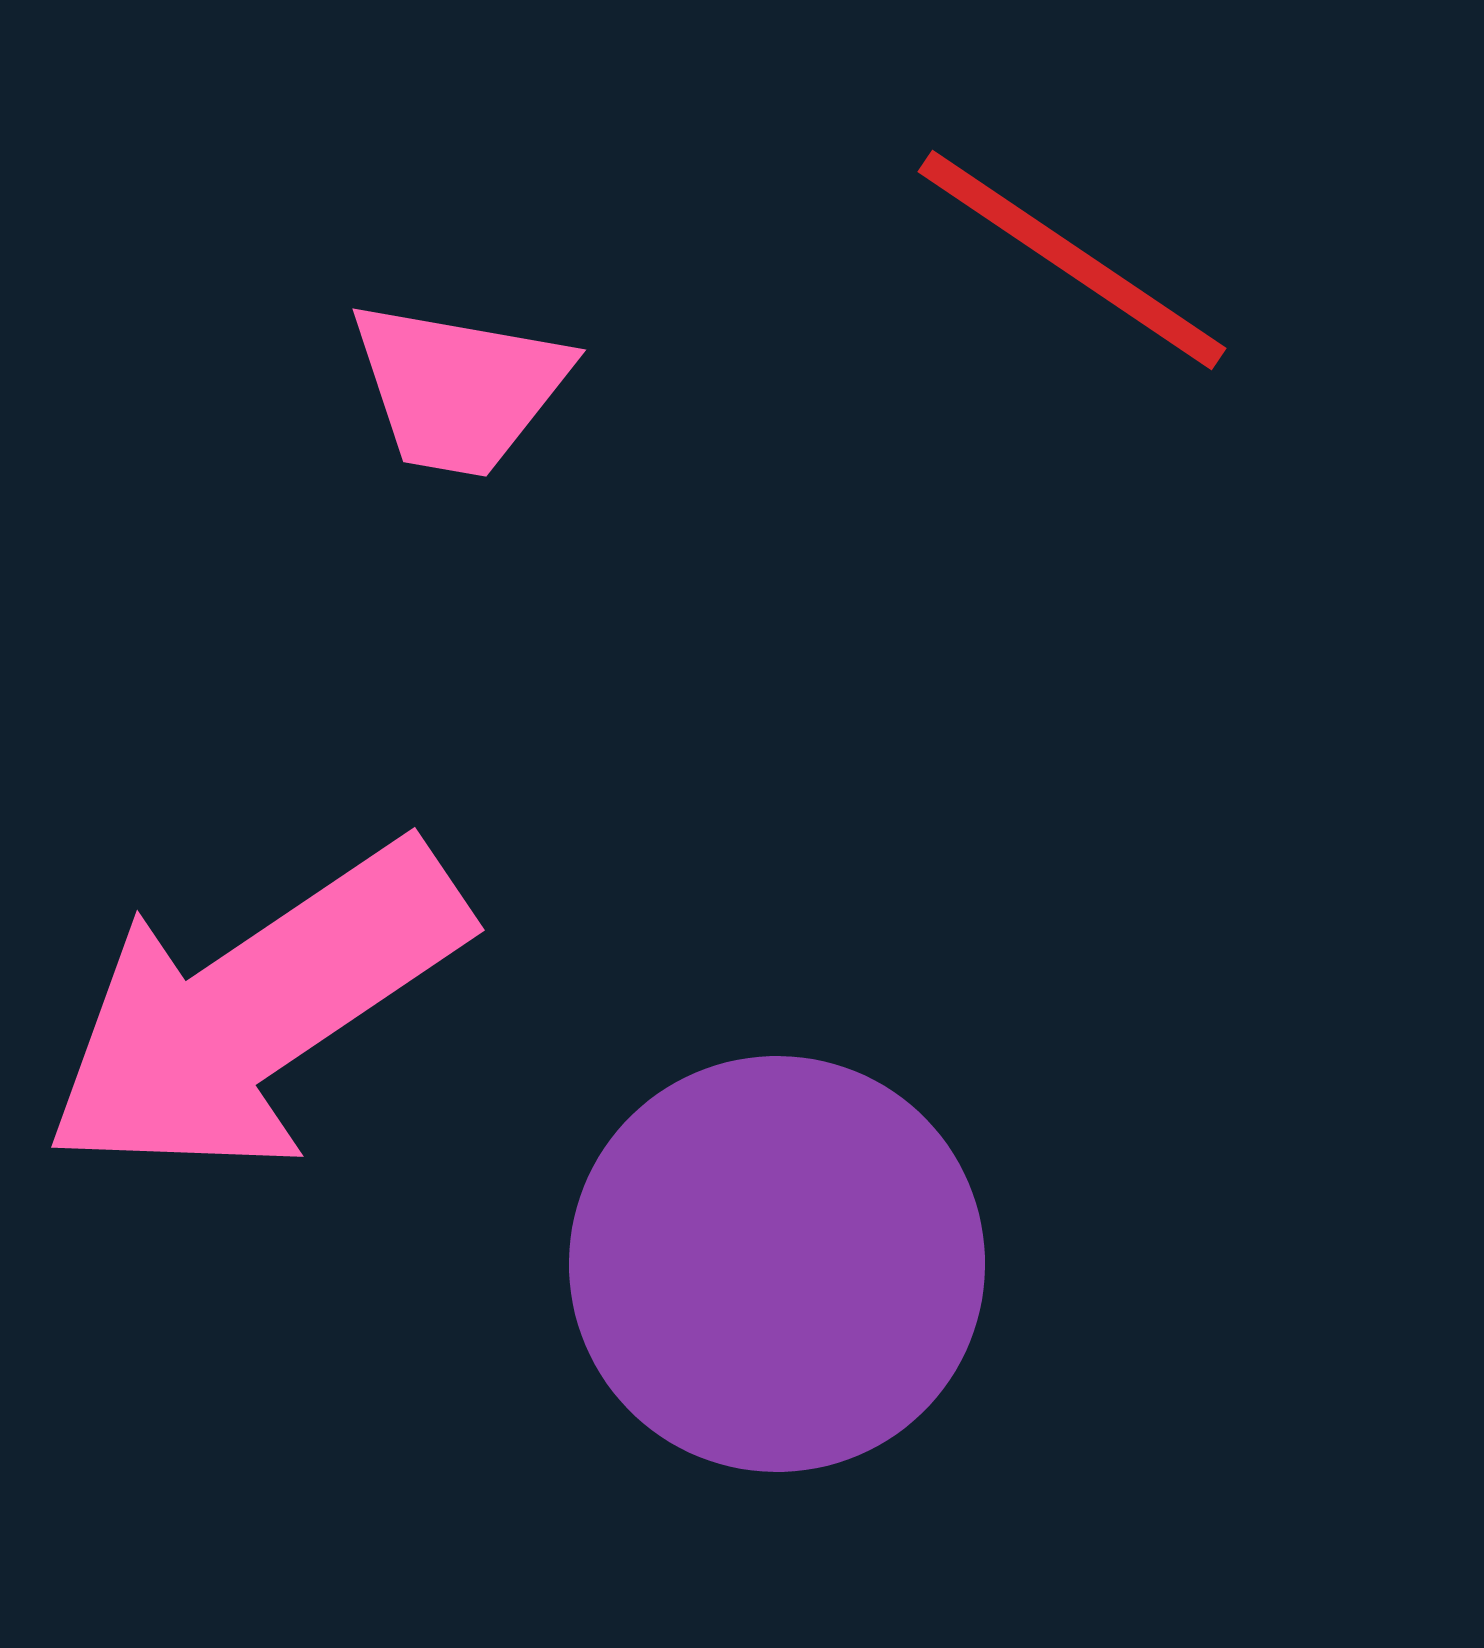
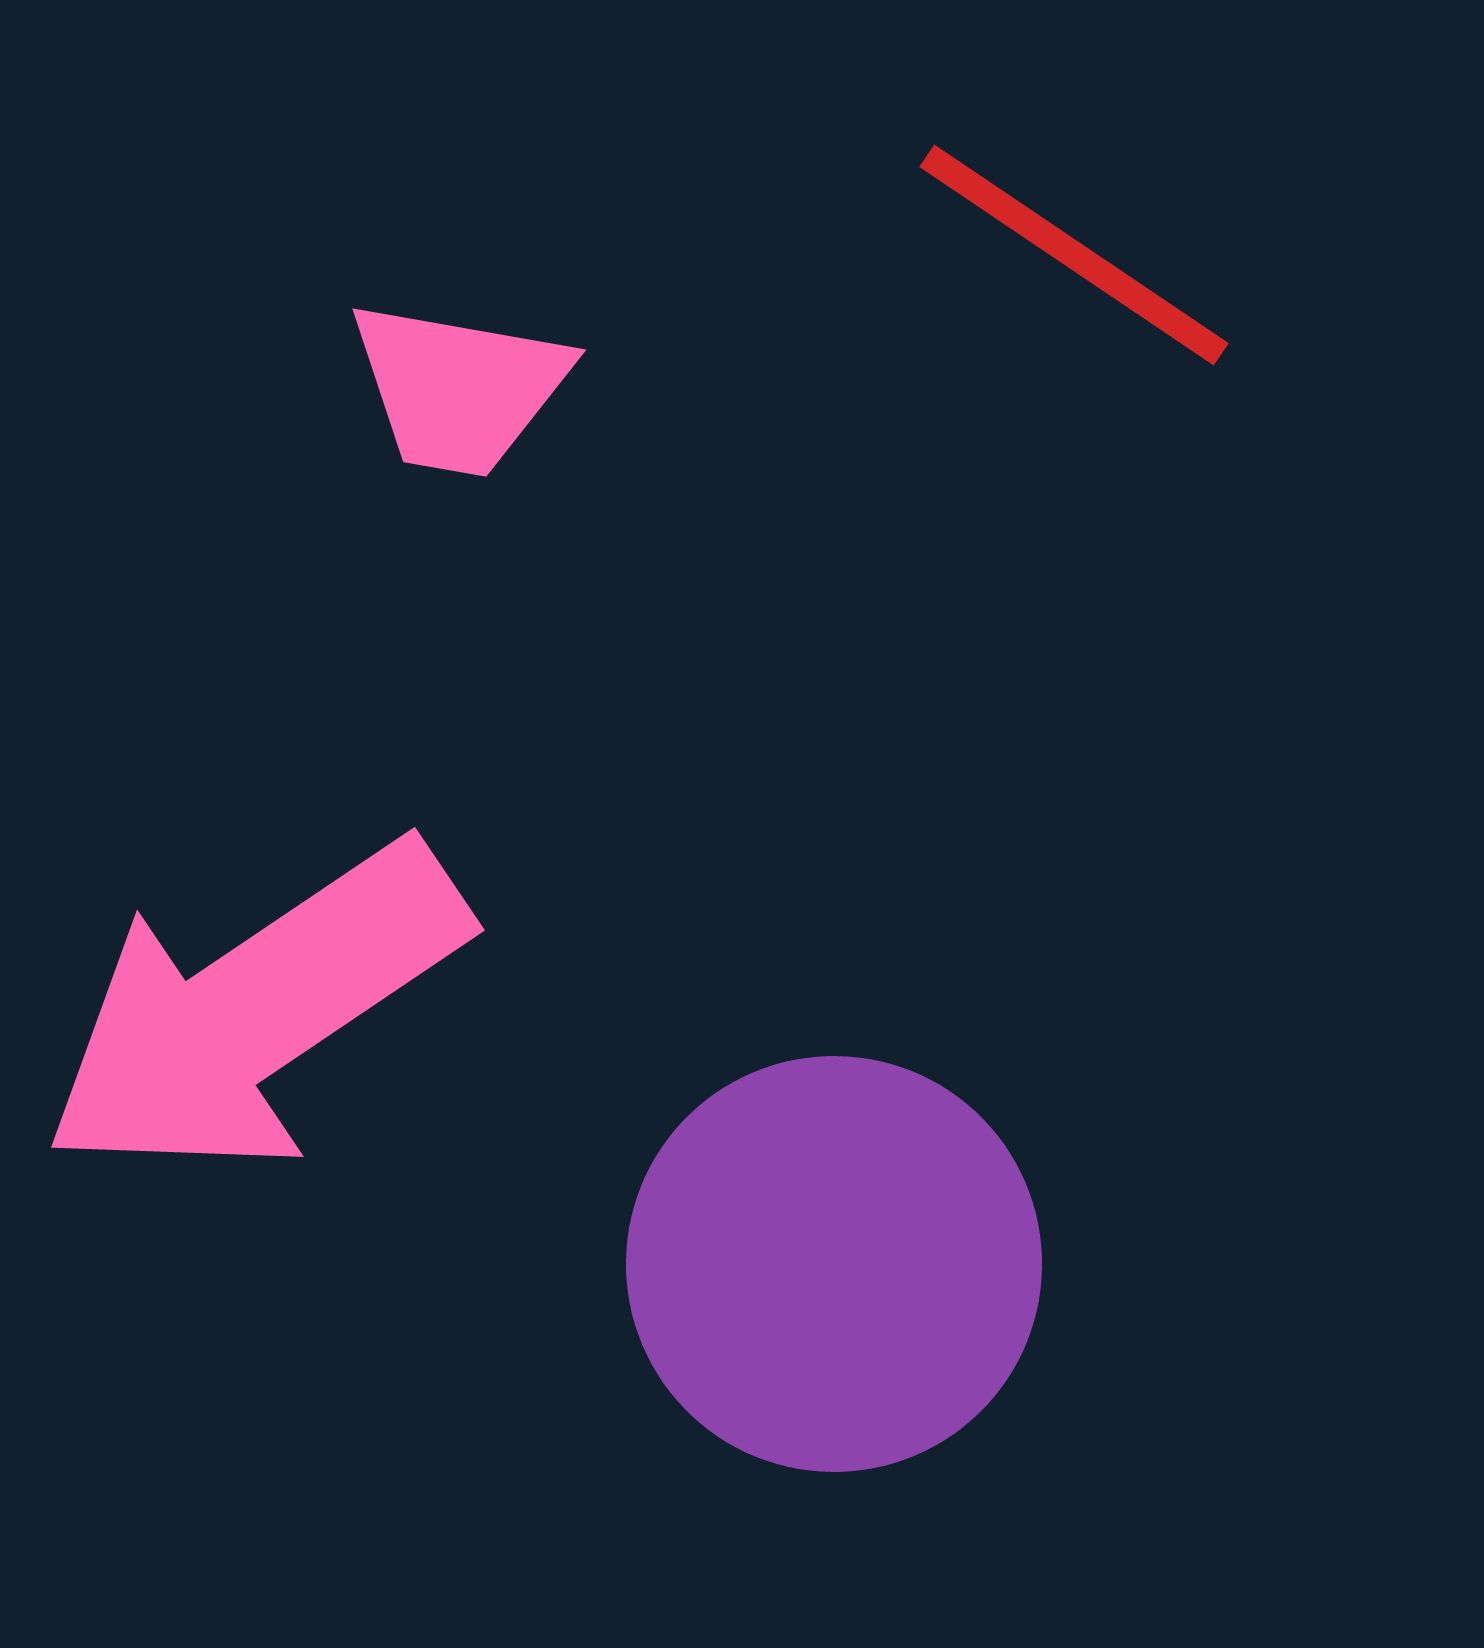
red line: moved 2 px right, 5 px up
purple circle: moved 57 px right
